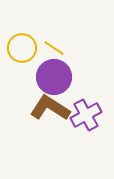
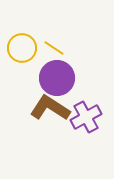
purple circle: moved 3 px right, 1 px down
purple cross: moved 2 px down
